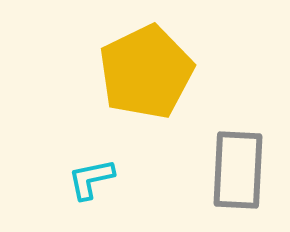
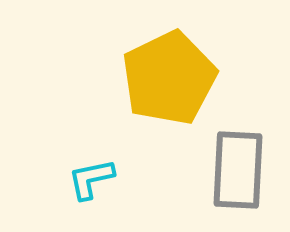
yellow pentagon: moved 23 px right, 6 px down
